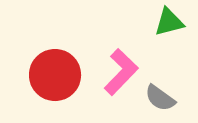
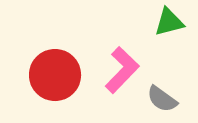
pink L-shape: moved 1 px right, 2 px up
gray semicircle: moved 2 px right, 1 px down
